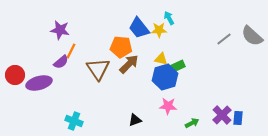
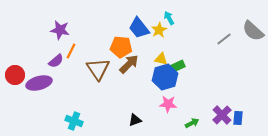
yellow star: rotated 28 degrees counterclockwise
gray semicircle: moved 1 px right, 5 px up
purple semicircle: moved 5 px left, 1 px up
pink star: moved 2 px up
